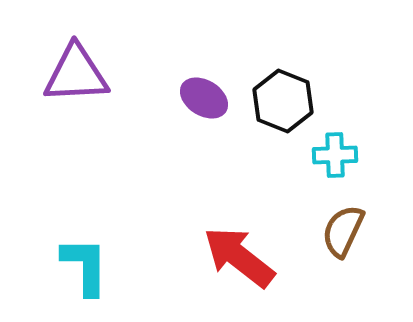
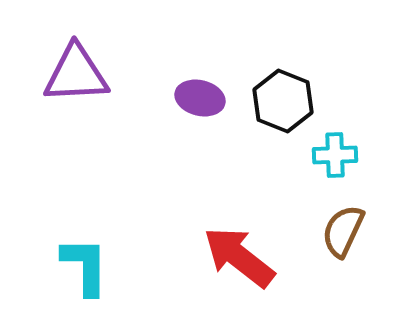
purple ellipse: moved 4 px left; rotated 18 degrees counterclockwise
